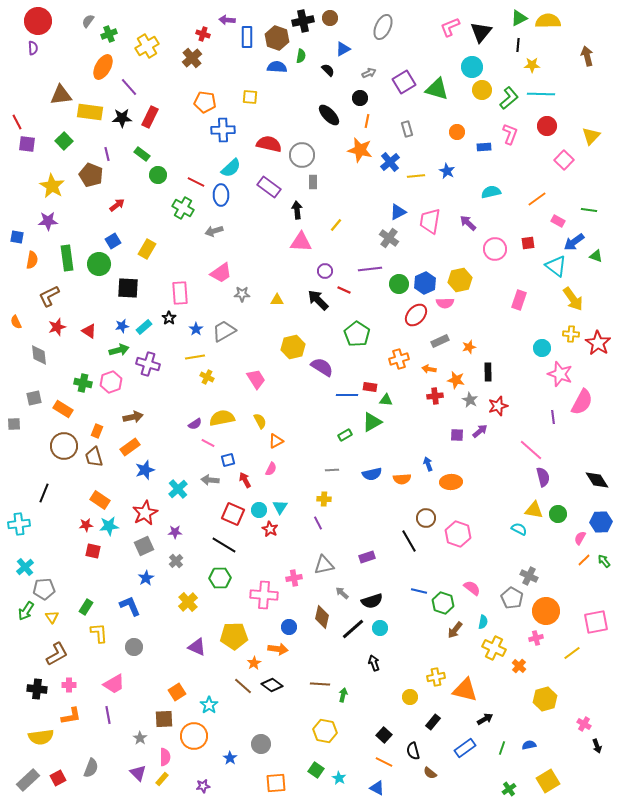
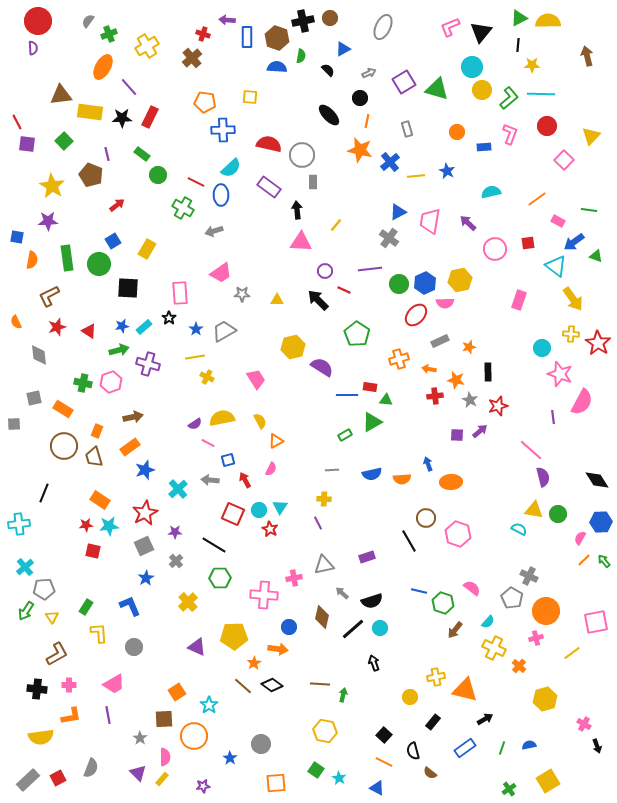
black line at (224, 545): moved 10 px left
cyan semicircle at (483, 622): moved 5 px right; rotated 32 degrees clockwise
